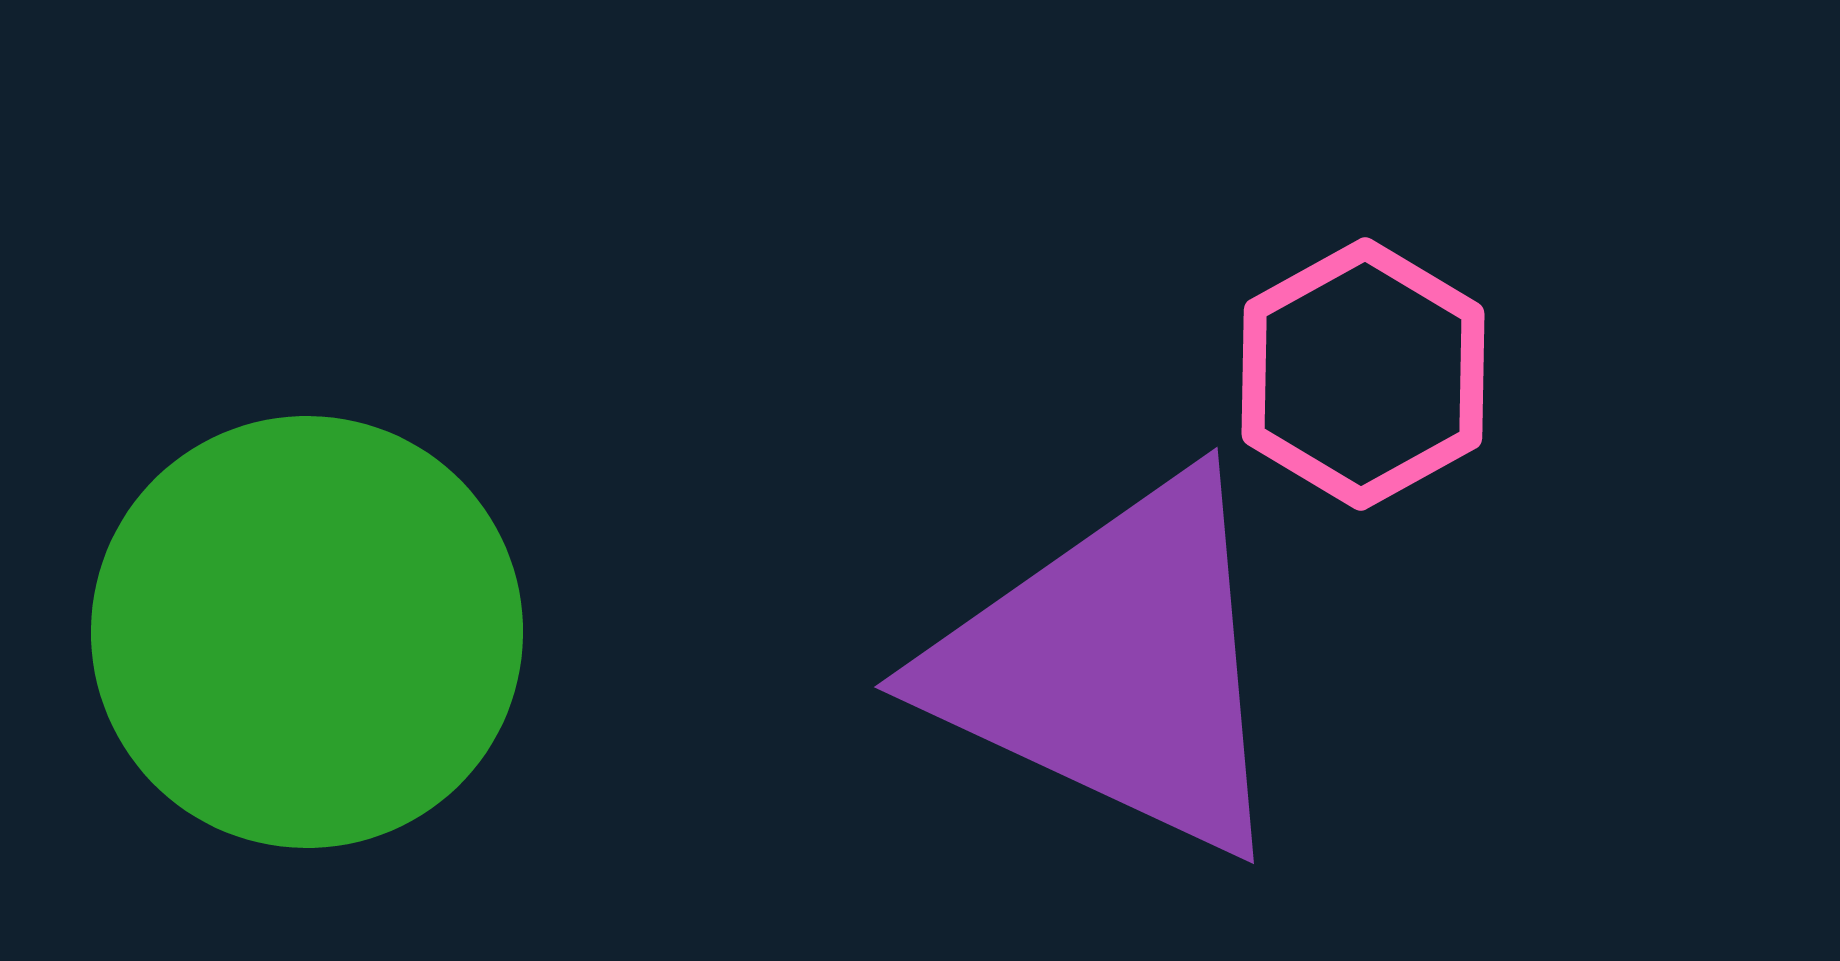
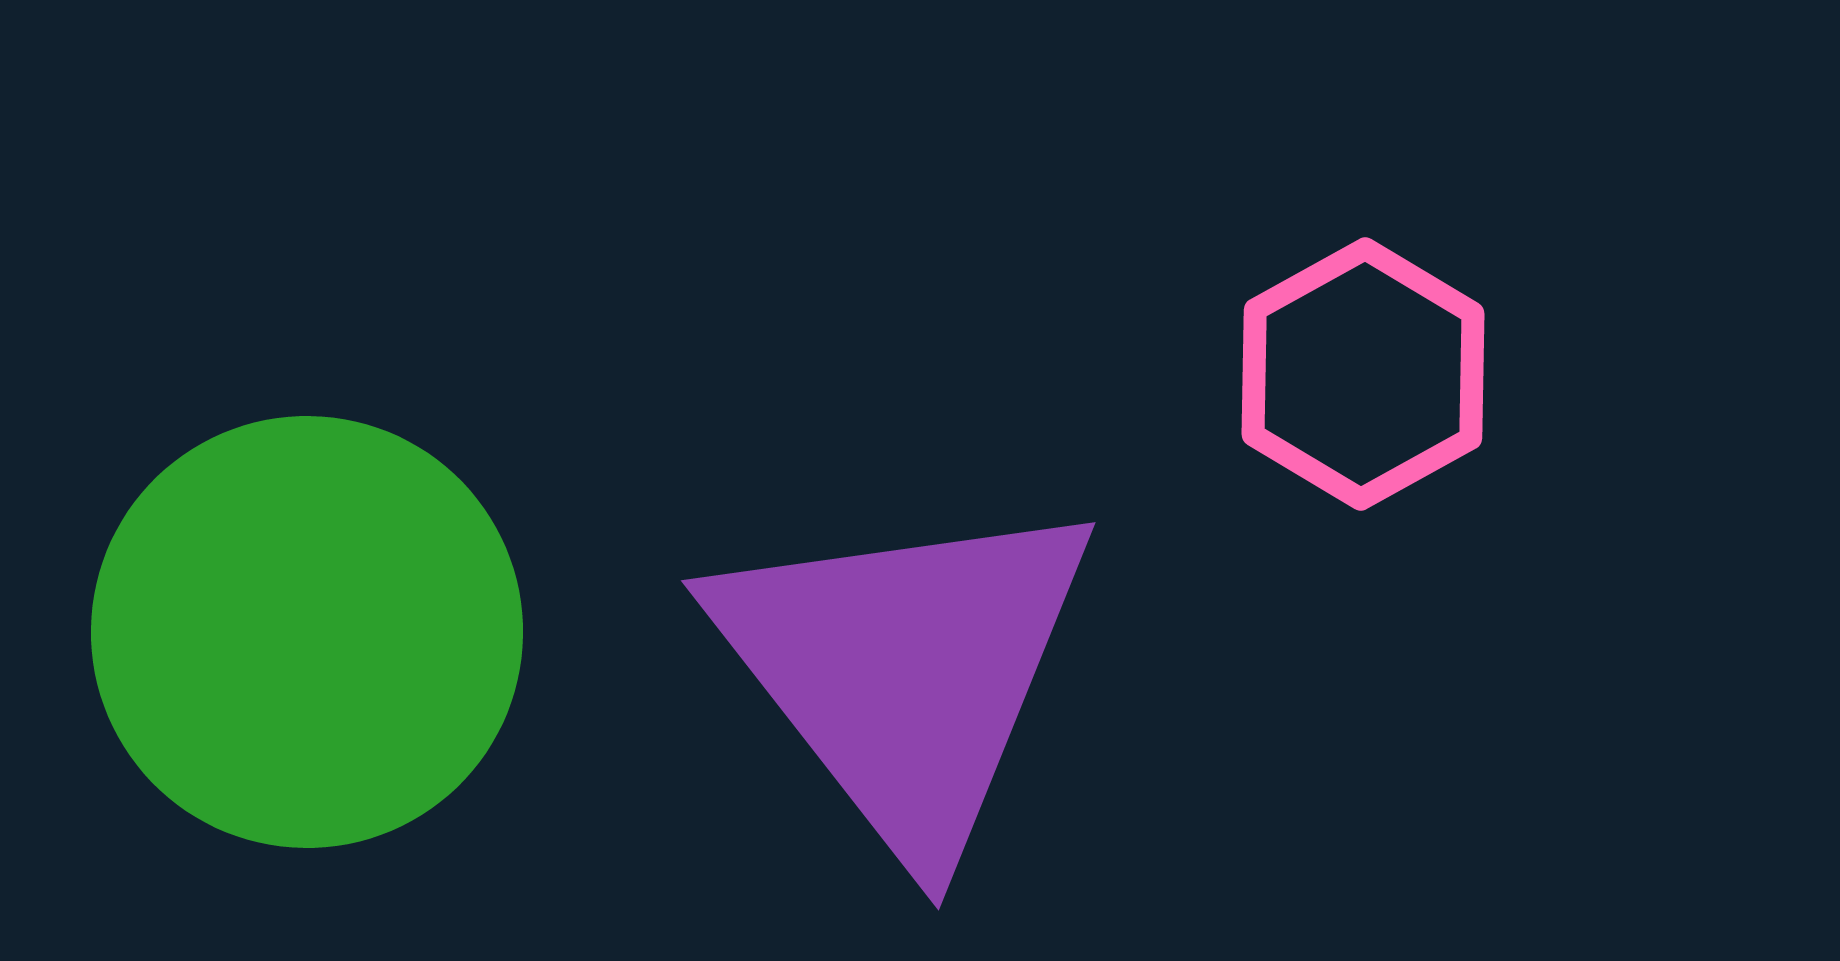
purple triangle: moved 210 px left, 5 px down; rotated 27 degrees clockwise
